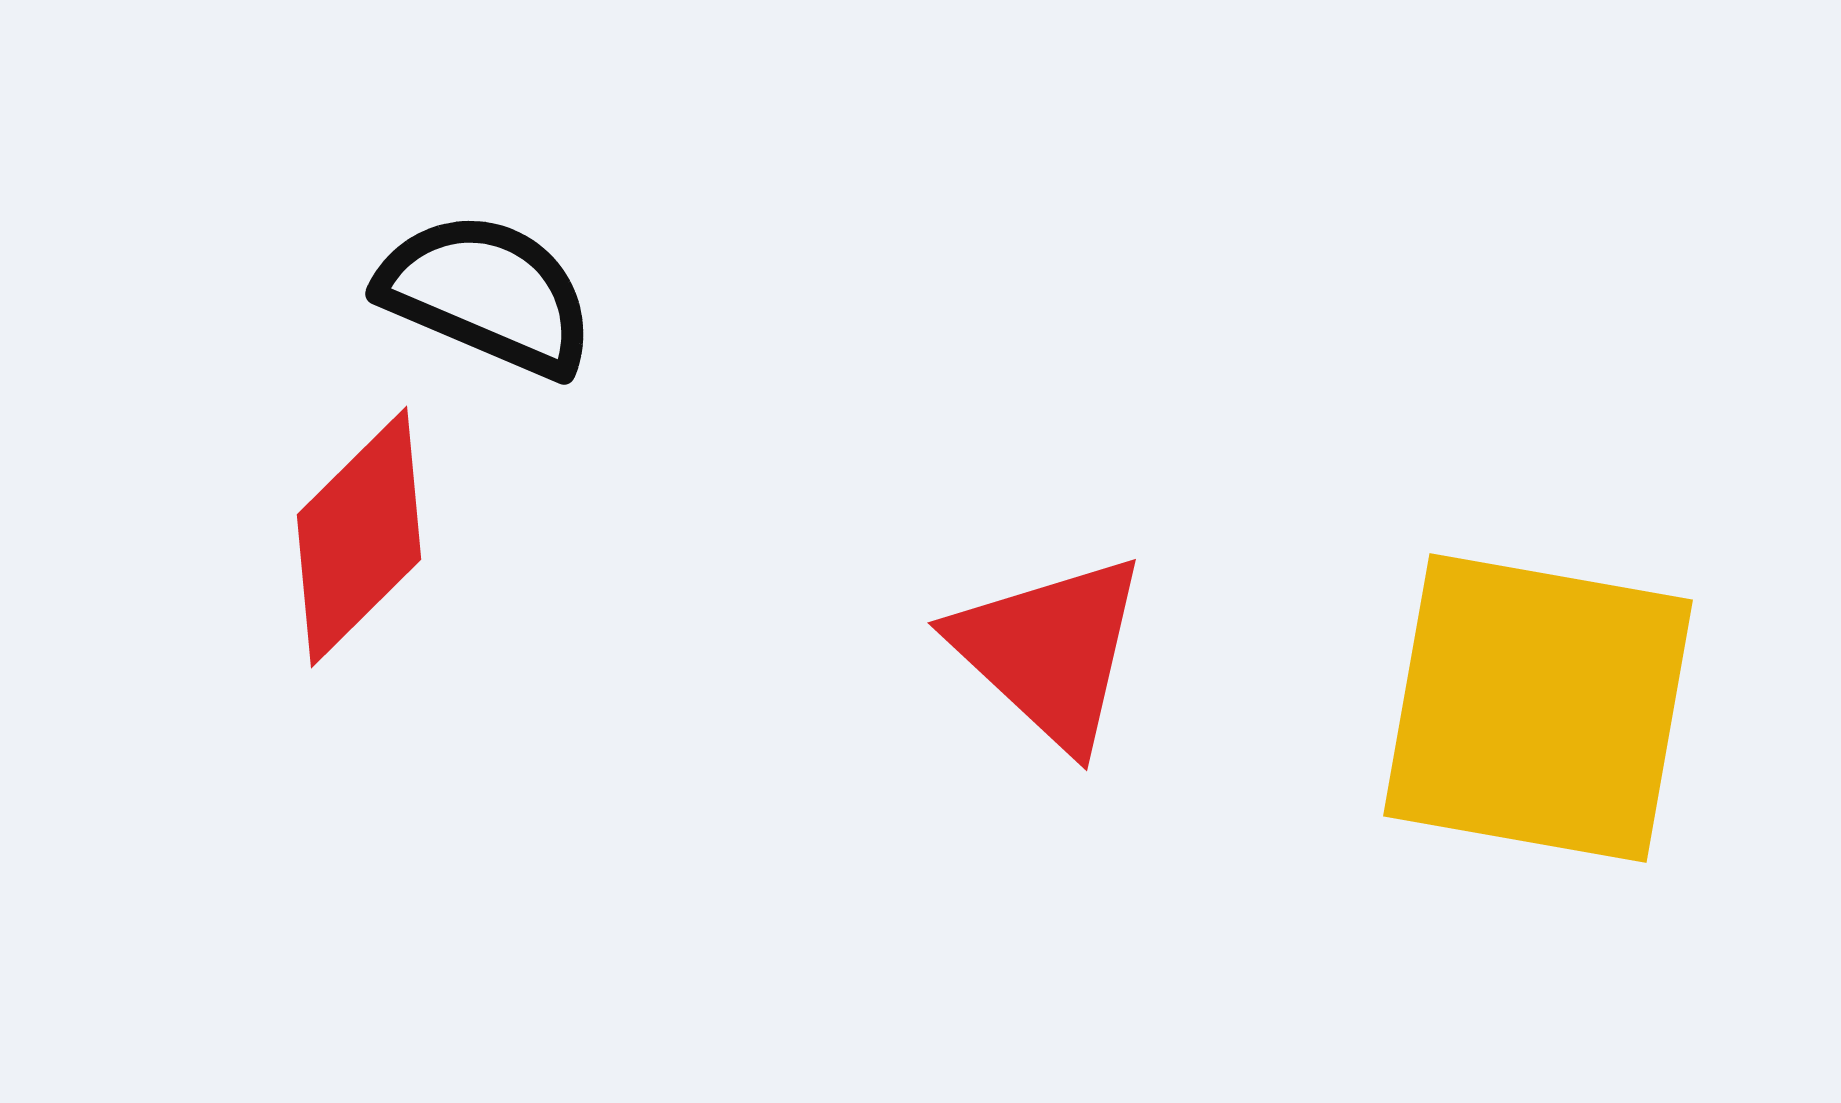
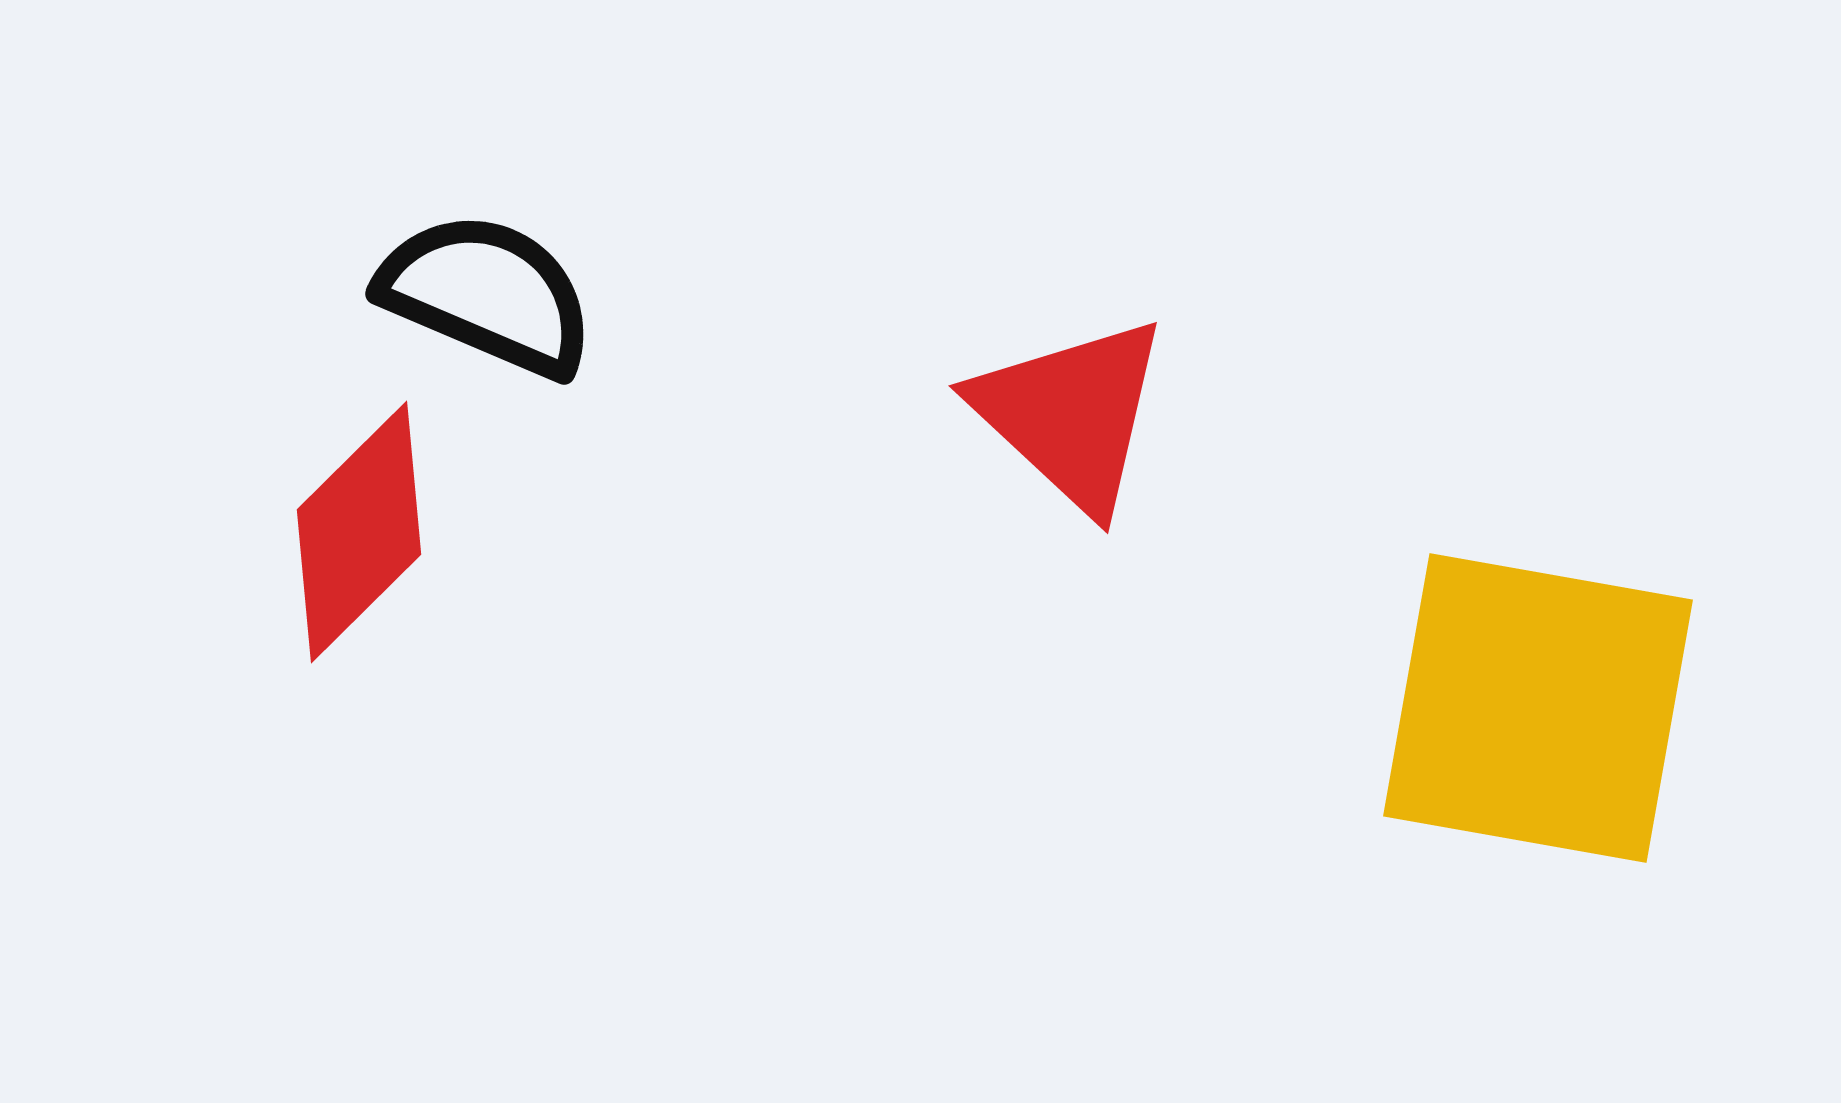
red diamond: moved 5 px up
red triangle: moved 21 px right, 237 px up
